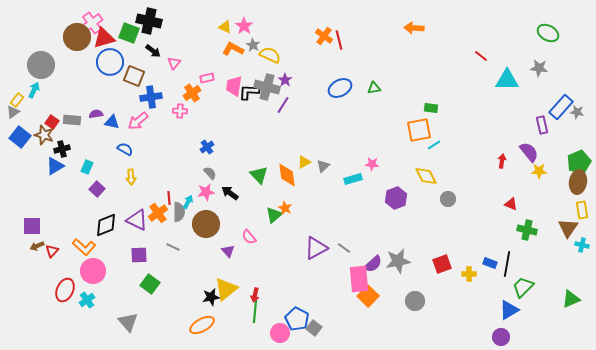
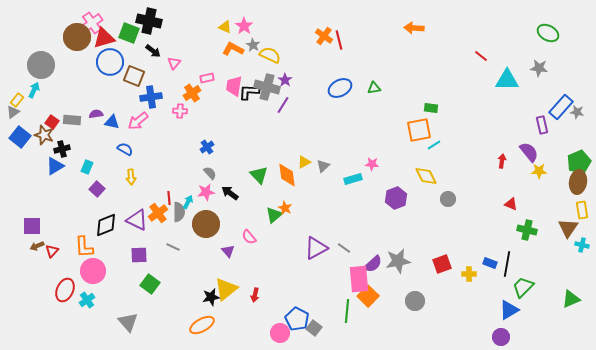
orange L-shape at (84, 247): rotated 45 degrees clockwise
green line at (255, 311): moved 92 px right
